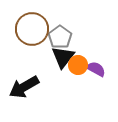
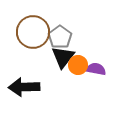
brown circle: moved 1 px right, 3 px down
purple semicircle: rotated 18 degrees counterclockwise
black arrow: rotated 28 degrees clockwise
